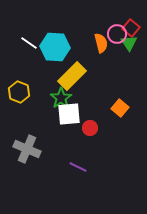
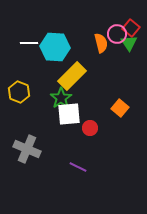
white line: rotated 36 degrees counterclockwise
